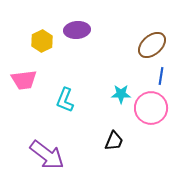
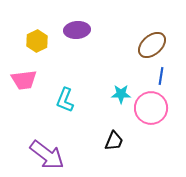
yellow hexagon: moved 5 px left
